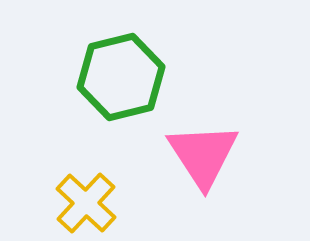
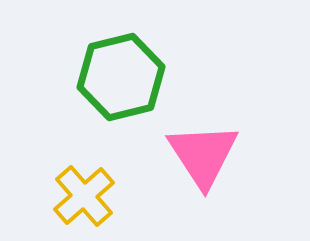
yellow cross: moved 2 px left, 7 px up; rotated 6 degrees clockwise
